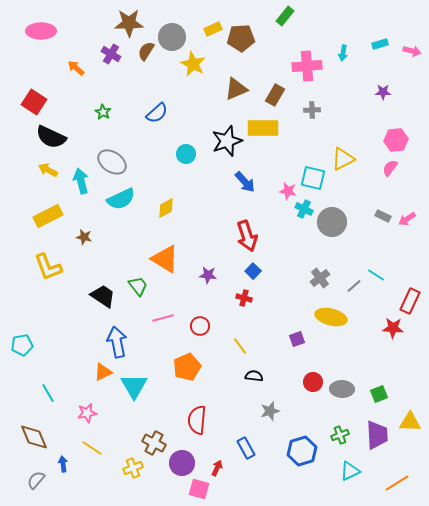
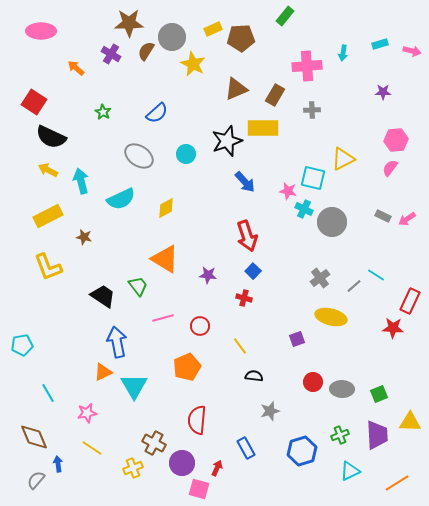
gray ellipse at (112, 162): moved 27 px right, 6 px up
blue arrow at (63, 464): moved 5 px left
